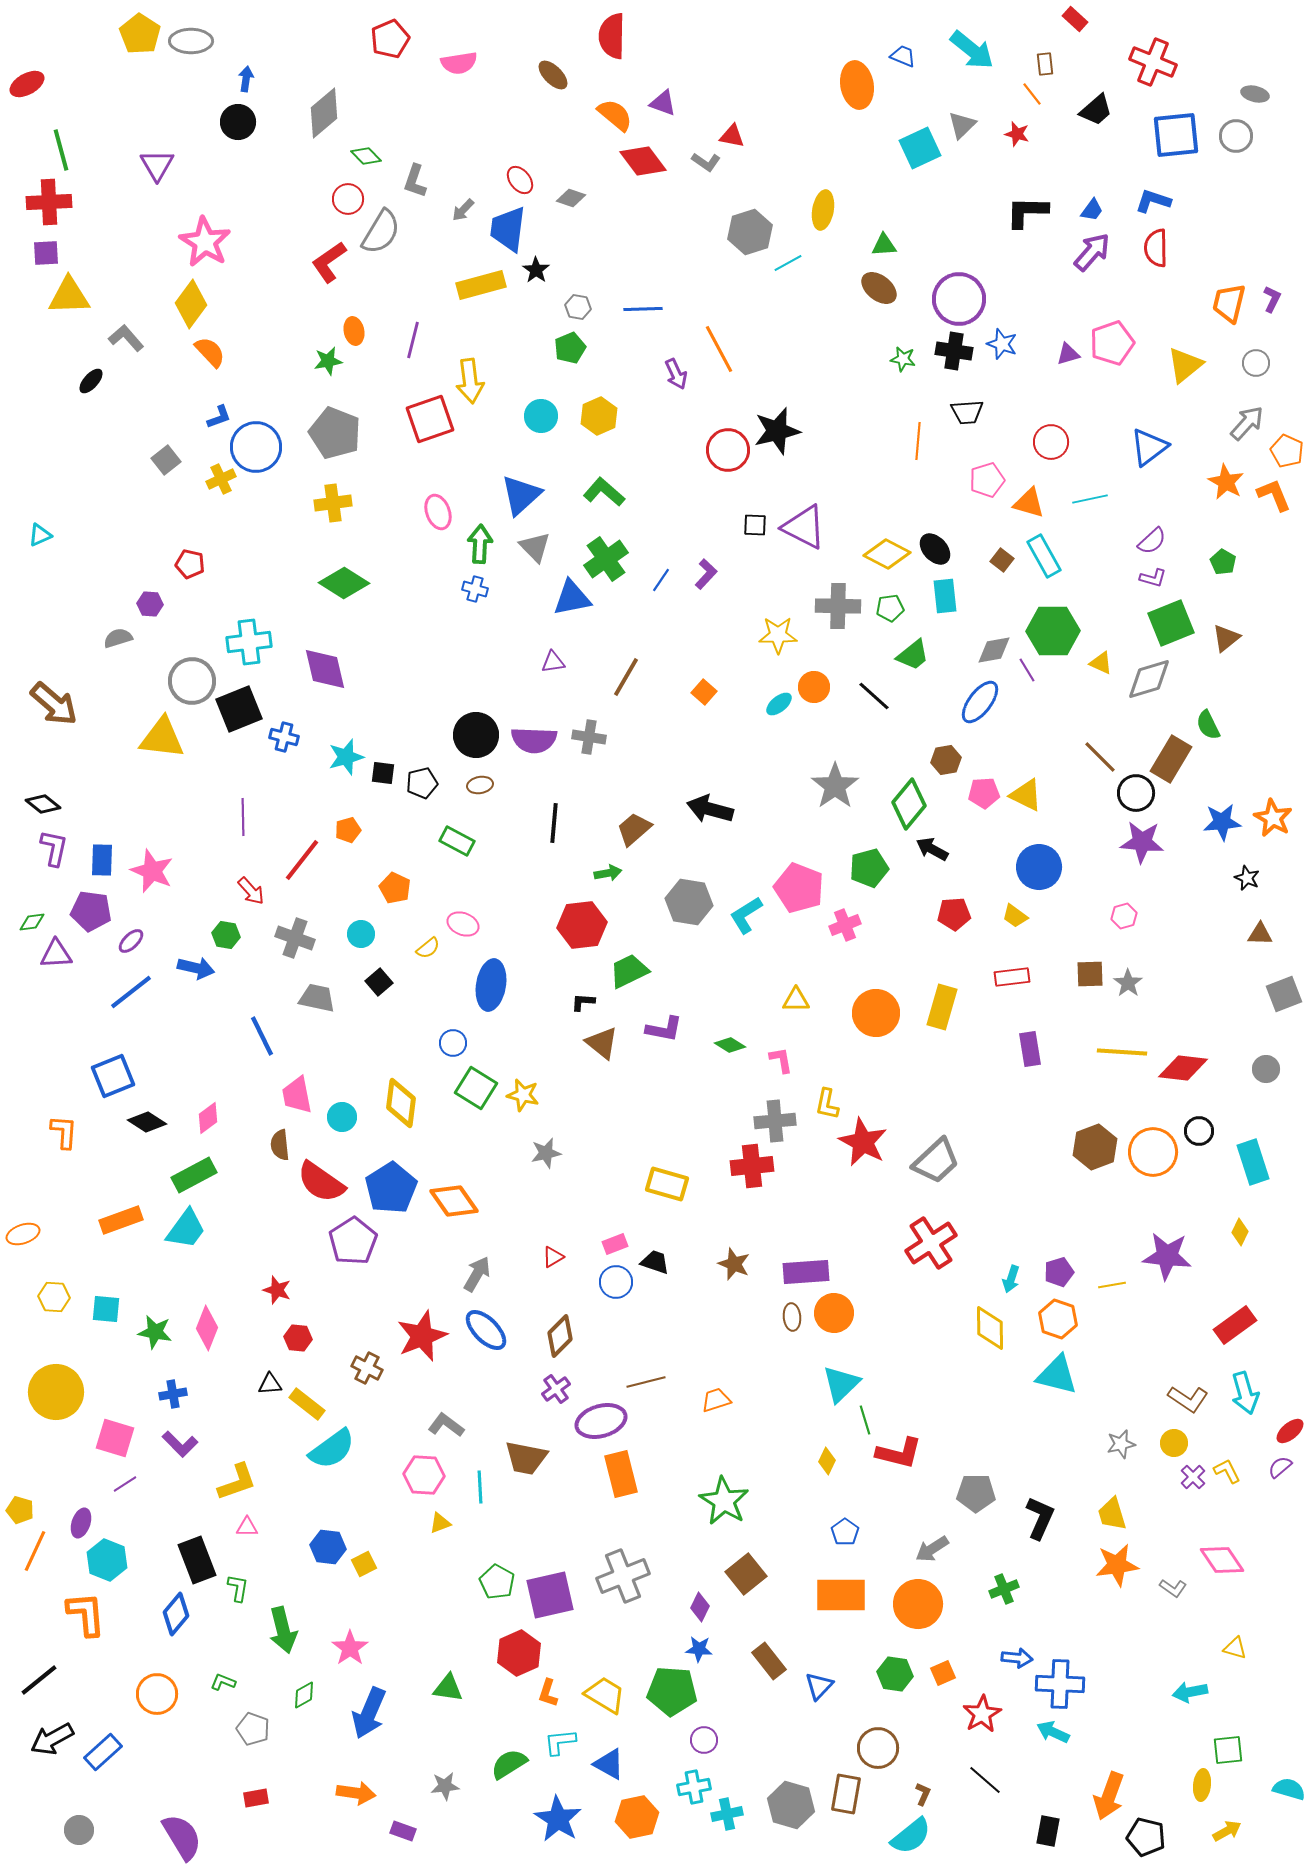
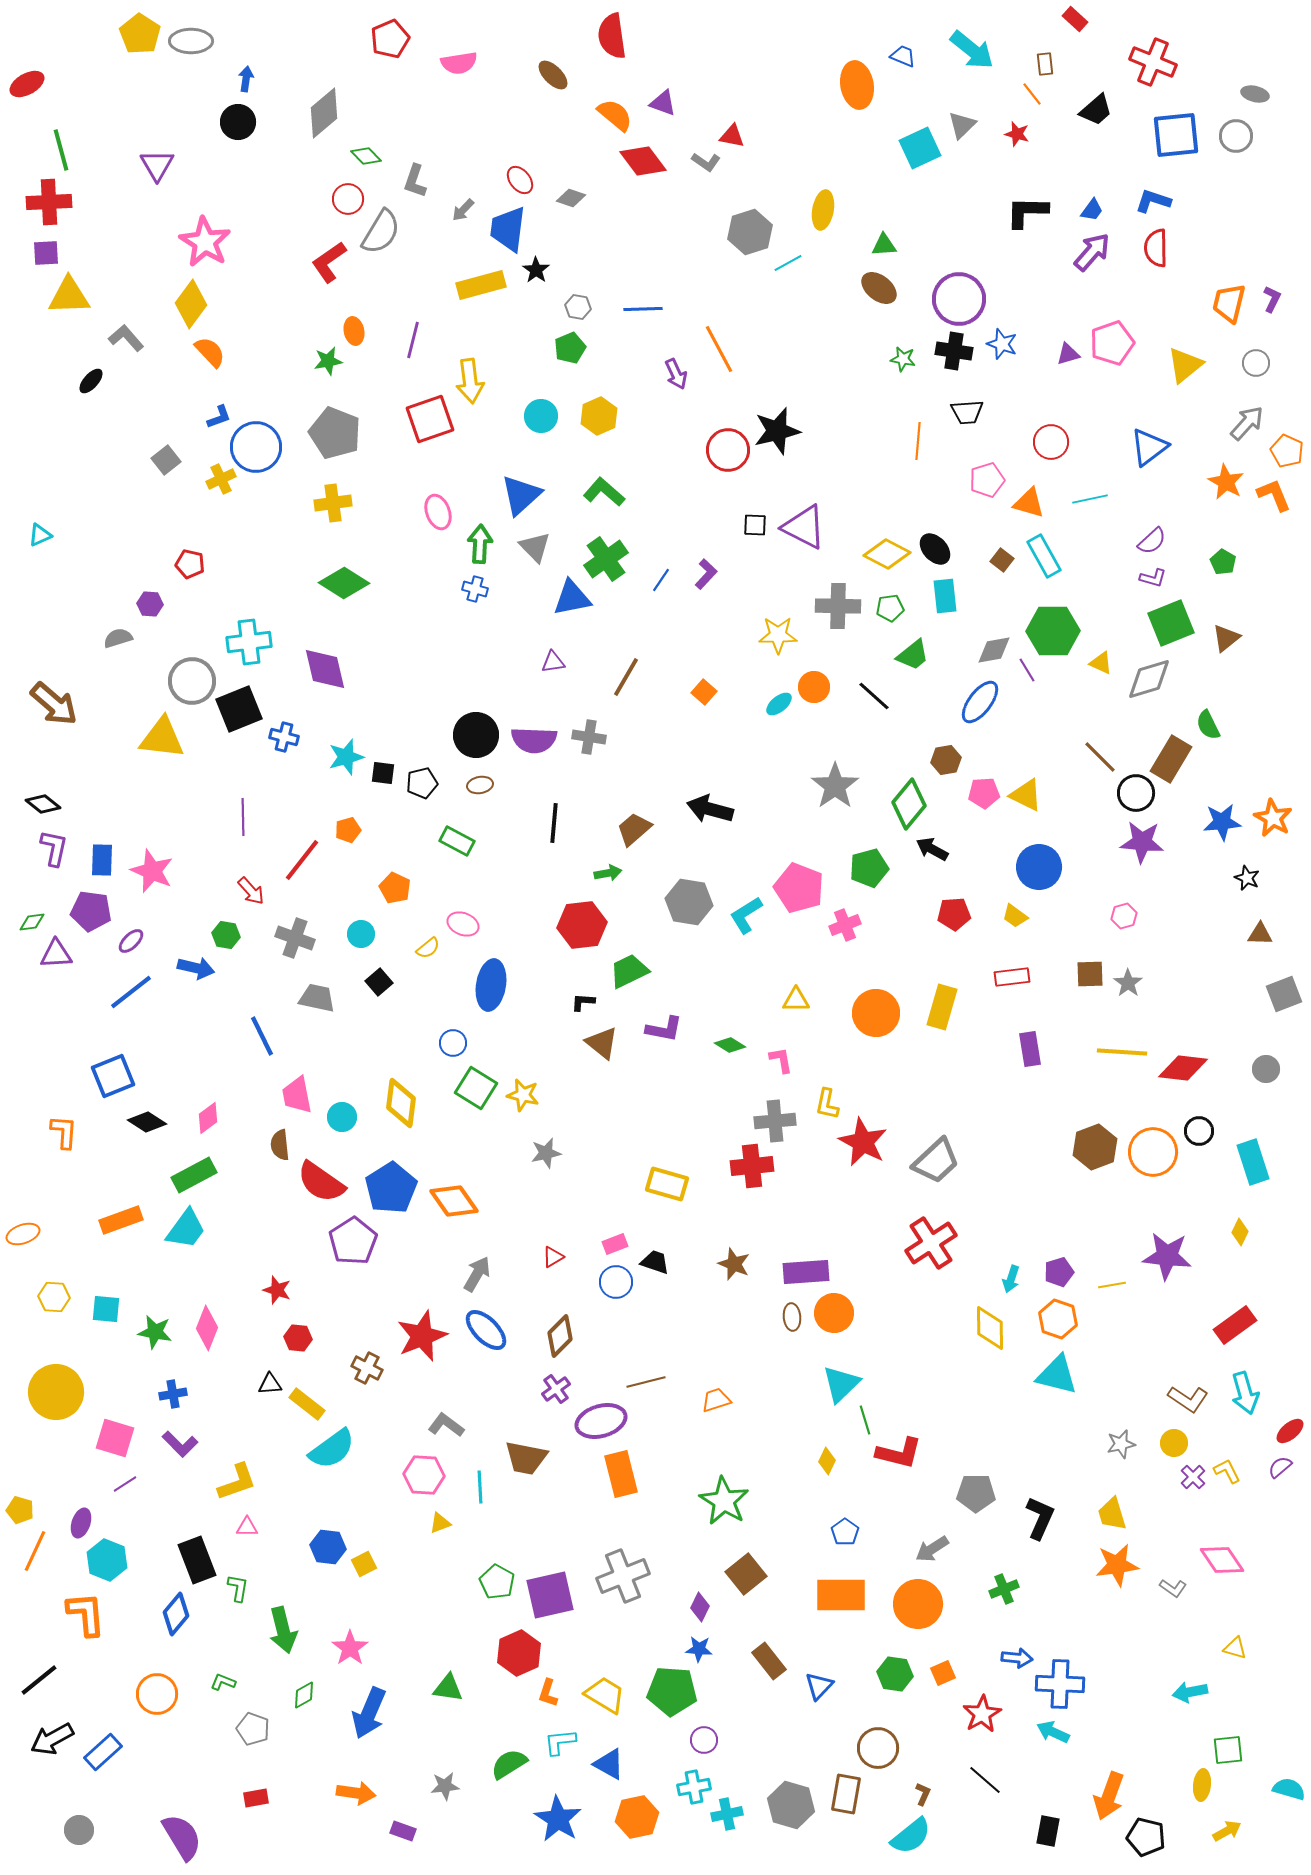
red semicircle at (612, 36): rotated 9 degrees counterclockwise
